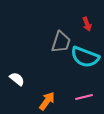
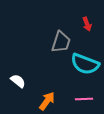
cyan semicircle: moved 7 px down
white semicircle: moved 1 px right, 2 px down
pink line: moved 2 px down; rotated 12 degrees clockwise
